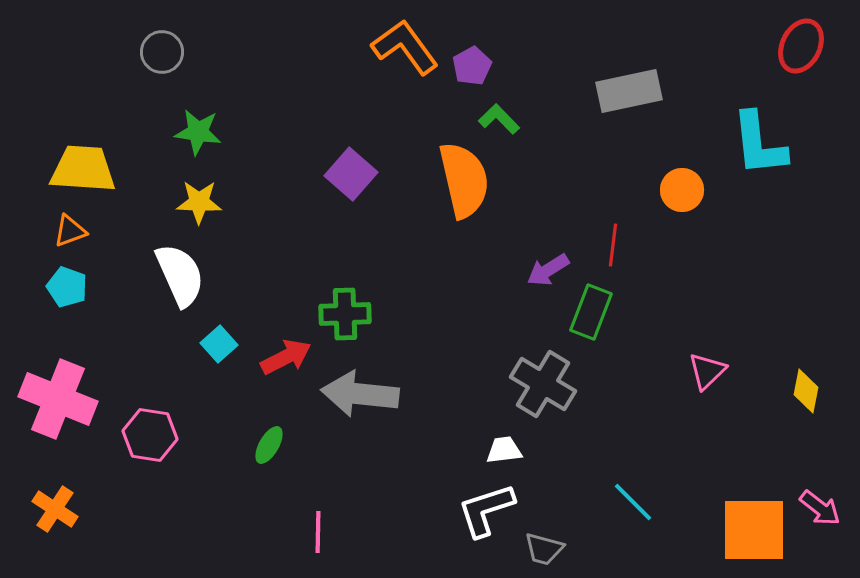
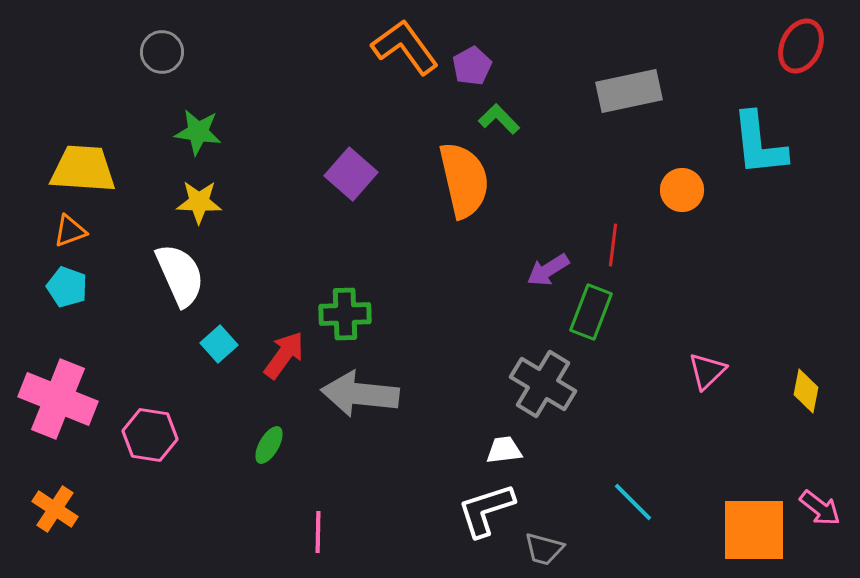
red arrow: moved 2 px left, 2 px up; rotated 27 degrees counterclockwise
